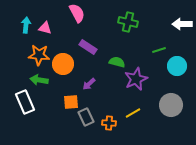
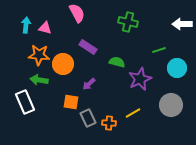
cyan circle: moved 2 px down
purple star: moved 4 px right
orange square: rotated 14 degrees clockwise
gray rectangle: moved 2 px right, 1 px down
